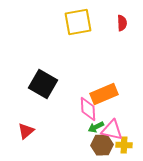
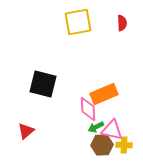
black square: rotated 16 degrees counterclockwise
